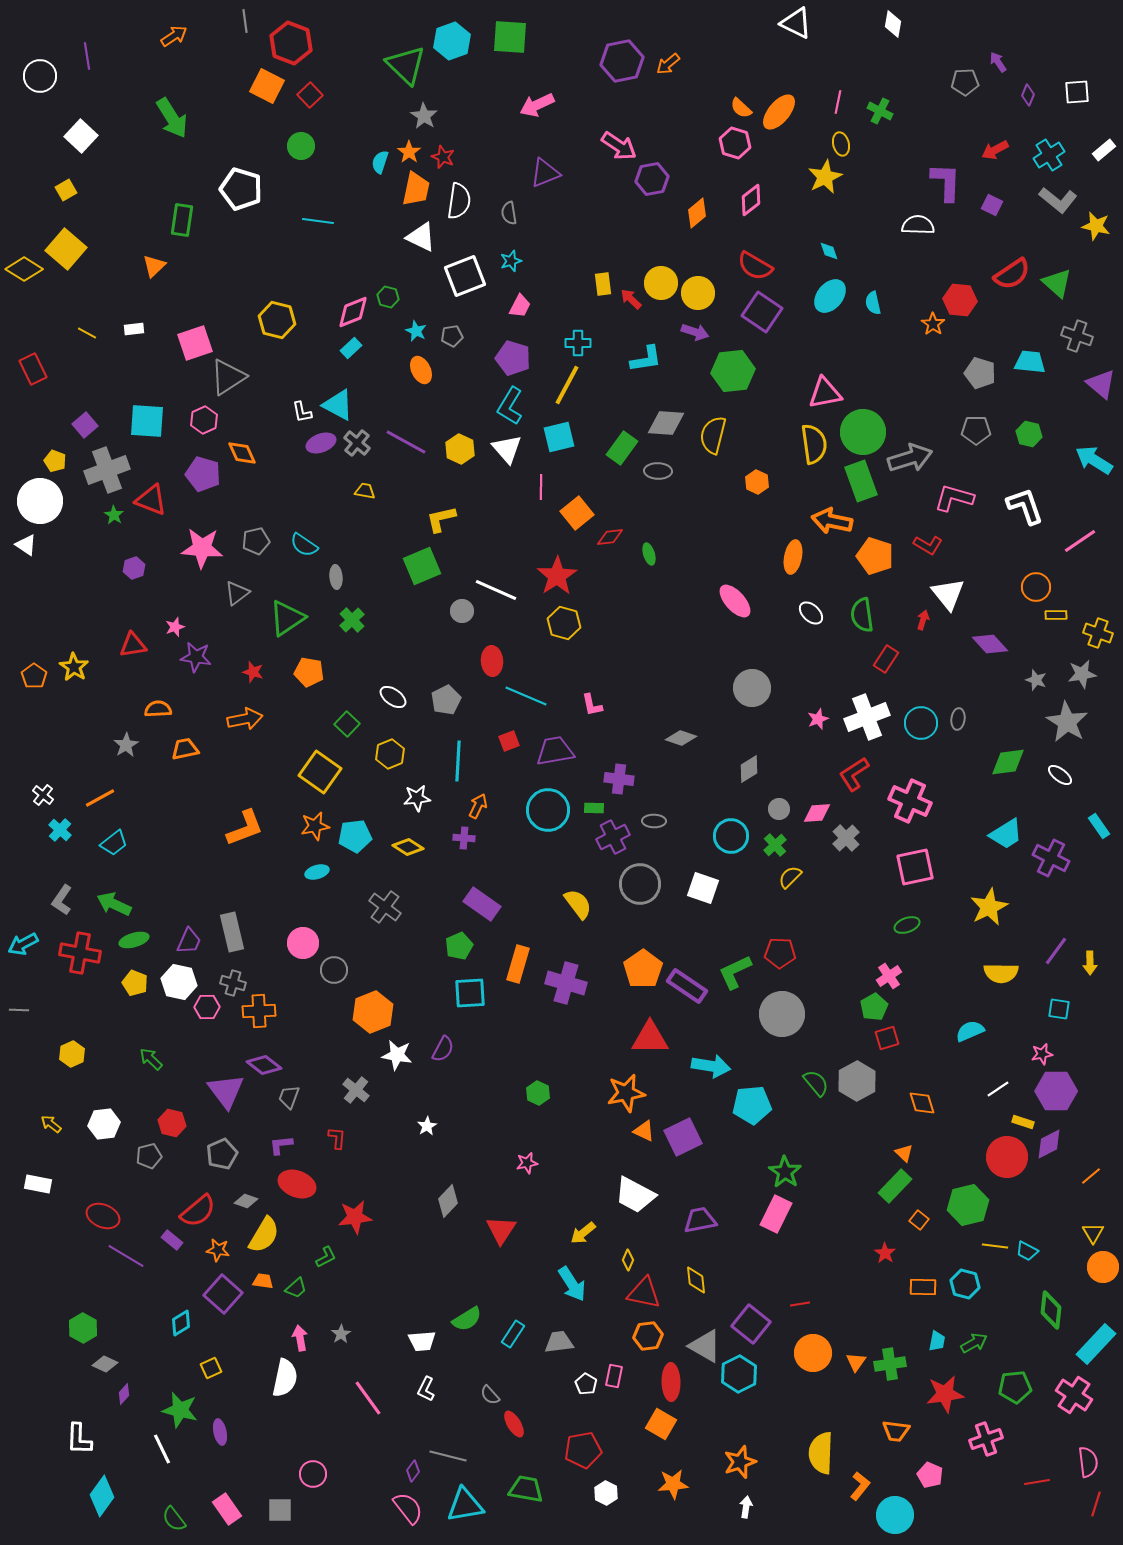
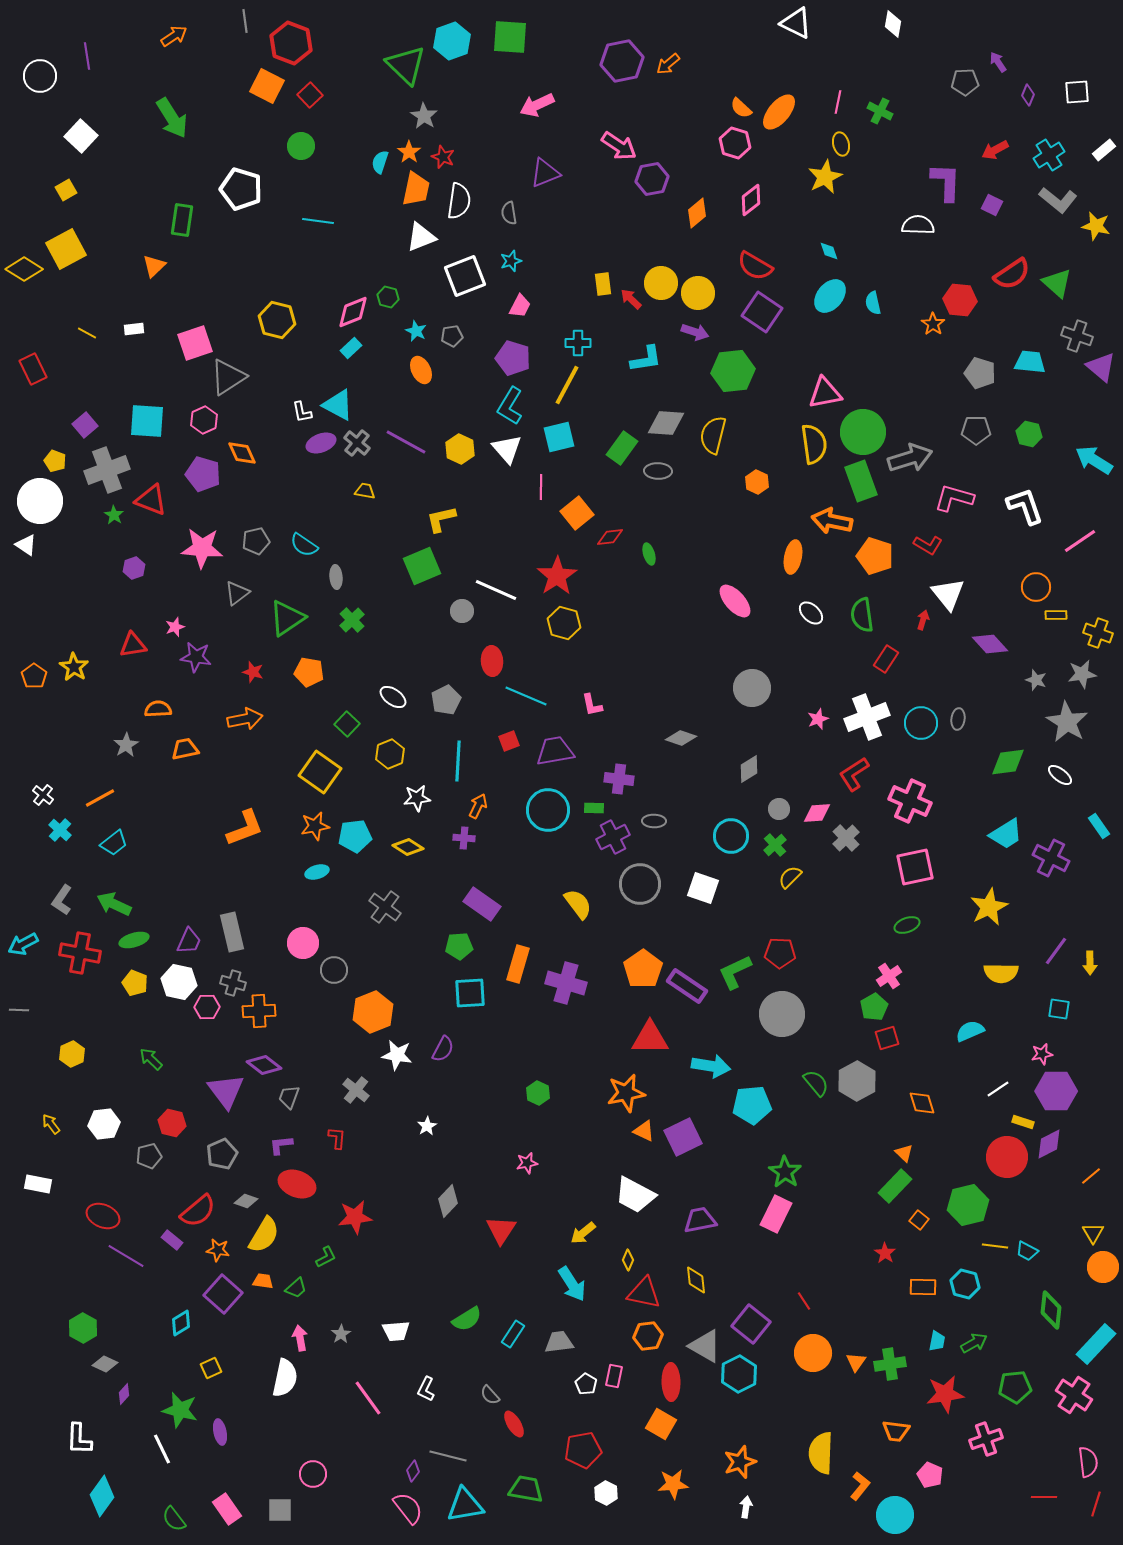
white triangle at (421, 237): rotated 48 degrees counterclockwise
yellow square at (66, 249): rotated 21 degrees clockwise
purple triangle at (1101, 384): moved 17 px up
green pentagon at (459, 946): rotated 20 degrees clockwise
yellow arrow at (51, 1124): rotated 15 degrees clockwise
red line at (800, 1304): moved 4 px right, 3 px up; rotated 66 degrees clockwise
white trapezoid at (422, 1341): moved 26 px left, 10 px up
red line at (1037, 1482): moved 7 px right, 15 px down; rotated 10 degrees clockwise
